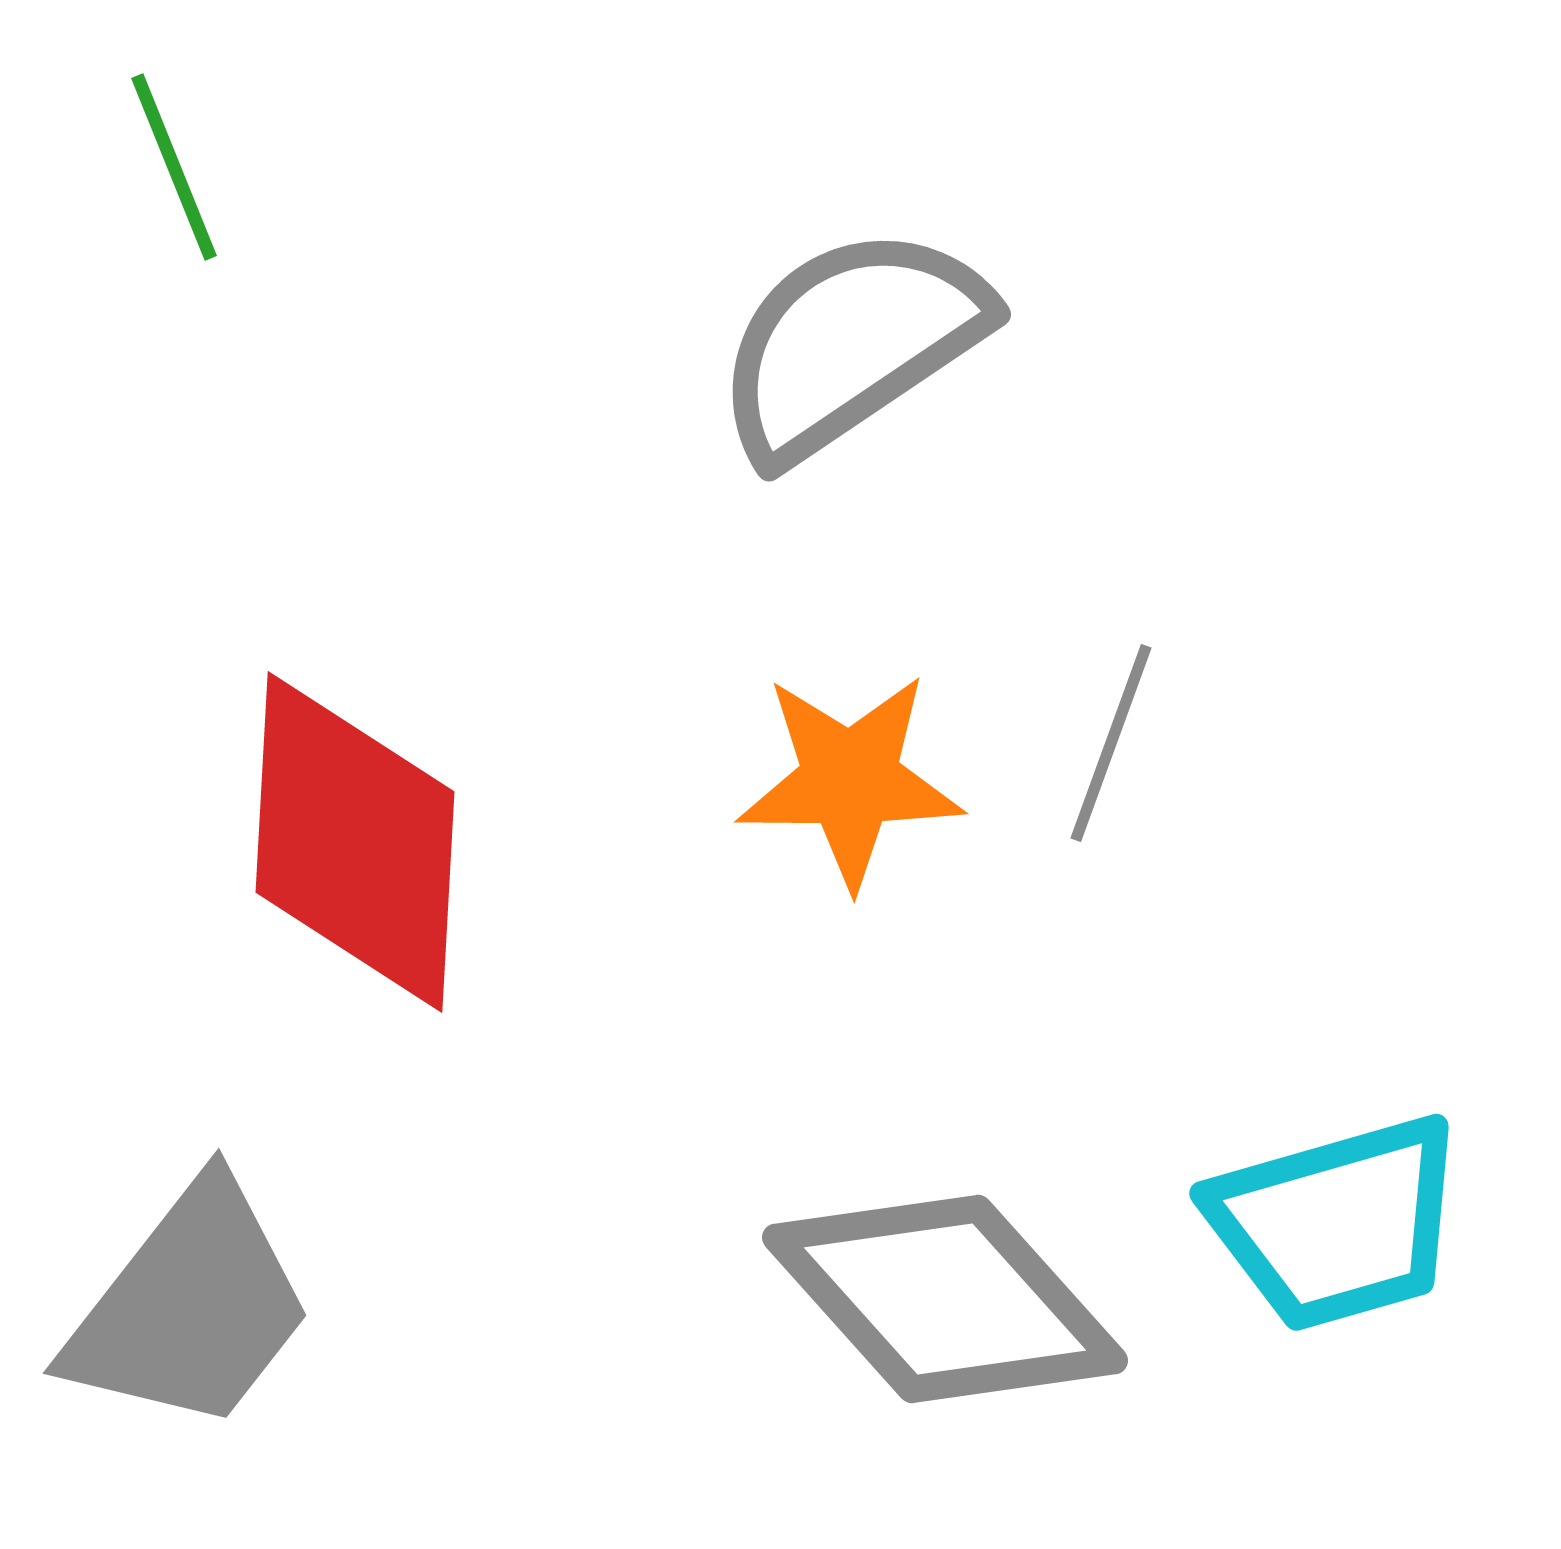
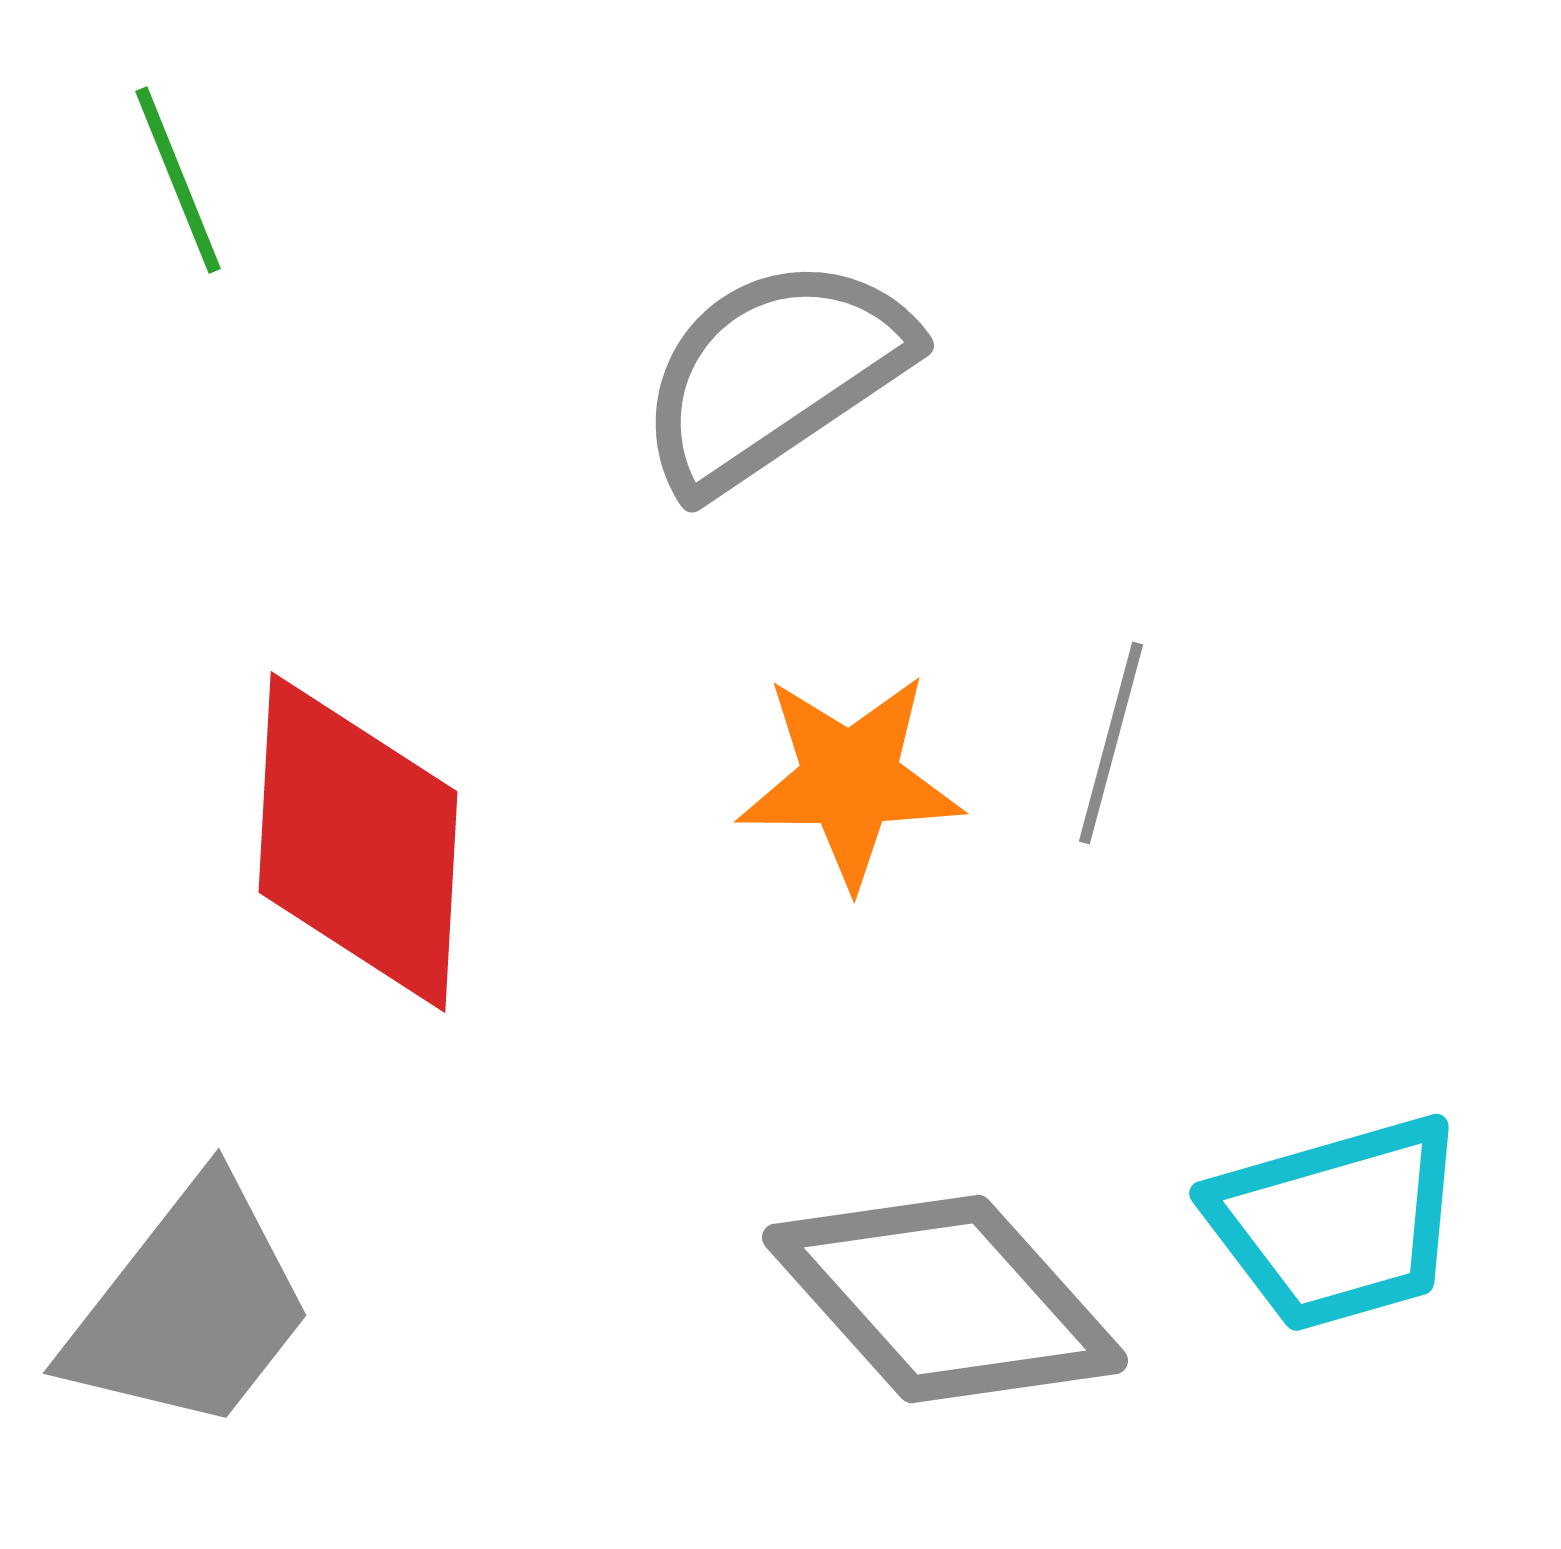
green line: moved 4 px right, 13 px down
gray semicircle: moved 77 px left, 31 px down
gray line: rotated 5 degrees counterclockwise
red diamond: moved 3 px right
